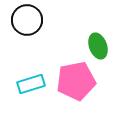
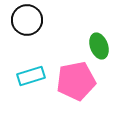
green ellipse: moved 1 px right
cyan rectangle: moved 8 px up
